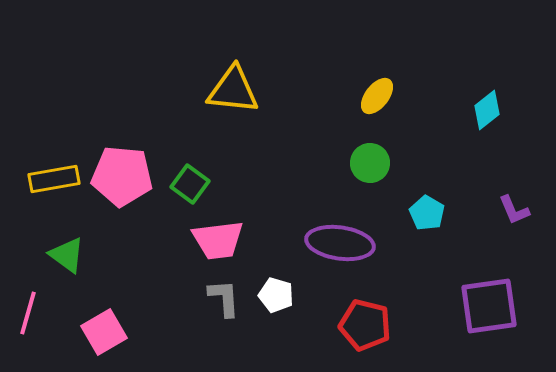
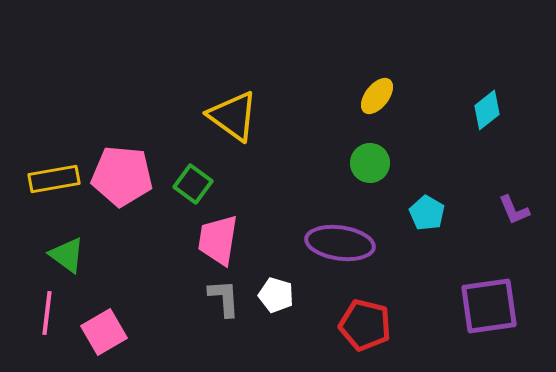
yellow triangle: moved 26 px down; rotated 30 degrees clockwise
green square: moved 3 px right
pink trapezoid: rotated 106 degrees clockwise
pink line: moved 19 px right; rotated 9 degrees counterclockwise
